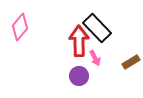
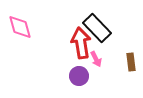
pink diamond: rotated 56 degrees counterclockwise
red arrow: moved 2 px right, 2 px down; rotated 8 degrees counterclockwise
pink arrow: moved 1 px right, 1 px down
brown rectangle: rotated 66 degrees counterclockwise
